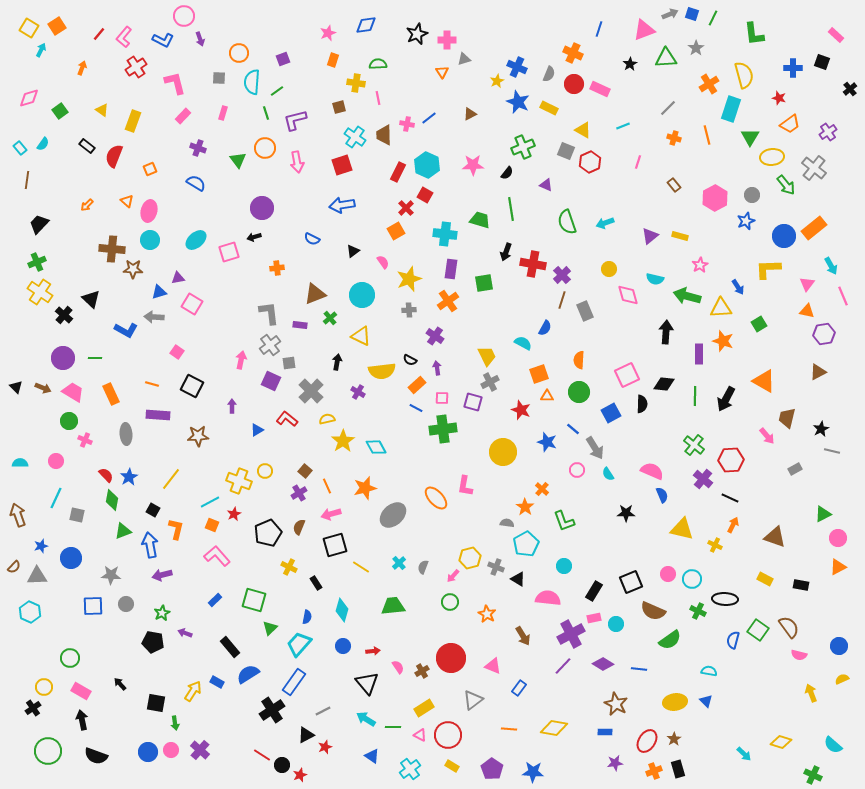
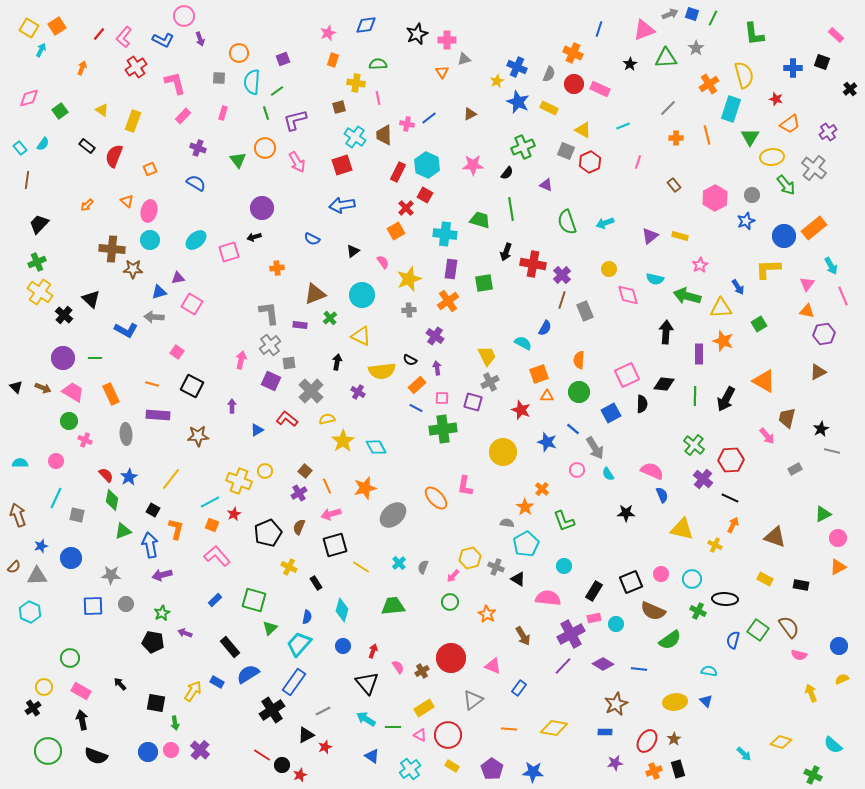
red star at (779, 98): moved 3 px left, 1 px down
orange cross at (674, 138): moved 2 px right; rotated 16 degrees counterclockwise
pink arrow at (297, 162): rotated 20 degrees counterclockwise
pink circle at (668, 574): moved 7 px left
red arrow at (373, 651): rotated 64 degrees counterclockwise
brown star at (616, 704): rotated 20 degrees clockwise
